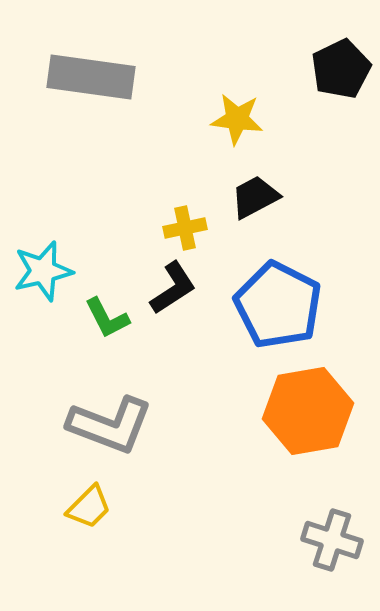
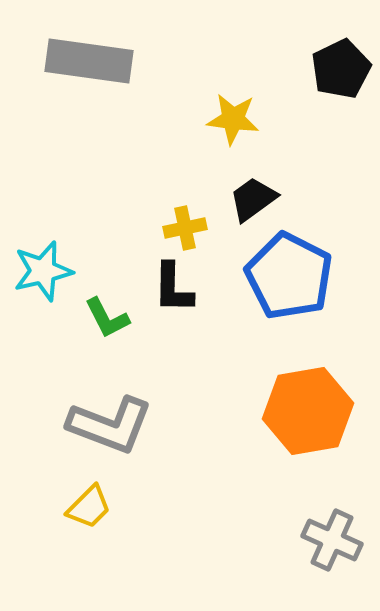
gray rectangle: moved 2 px left, 16 px up
yellow star: moved 4 px left
black trapezoid: moved 2 px left, 2 px down; rotated 8 degrees counterclockwise
black L-shape: rotated 124 degrees clockwise
blue pentagon: moved 11 px right, 29 px up
gray cross: rotated 6 degrees clockwise
